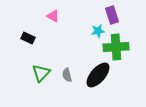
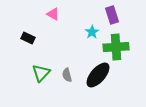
pink triangle: moved 2 px up
cyan star: moved 6 px left, 1 px down; rotated 24 degrees counterclockwise
